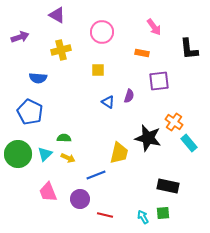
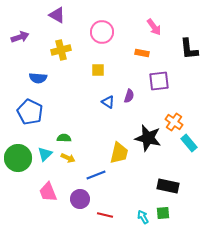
green circle: moved 4 px down
